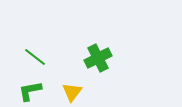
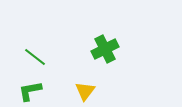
green cross: moved 7 px right, 9 px up
yellow triangle: moved 13 px right, 1 px up
